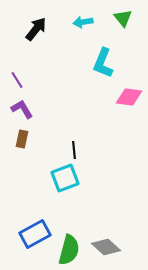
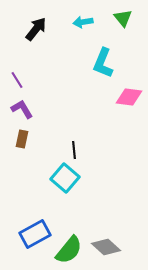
cyan square: rotated 28 degrees counterclockwise
green semicircle: rotated 24 degrees clockwise
